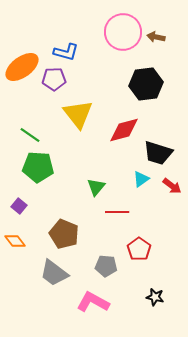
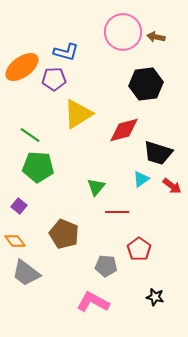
yellow triangle: rotated 36 degrees clockwise
gray trapezoid: moved 28 px left
